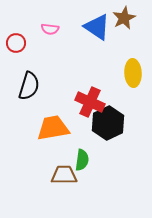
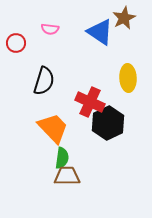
blue triangle: moved 3 px right, 5 px down
yellow ellipse: moved 5 px left, 5 px down
black semicircle: moved 15 px right, 5 px up
orange trapezoid: rotated 56 degrees clockwise
green semicircle: moved 20 px left, 2 px up
brown trapezoid: moved 3 px right, 1 px down
